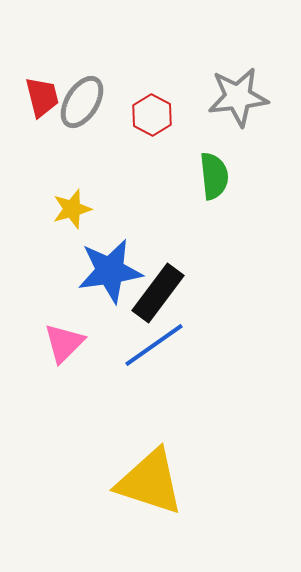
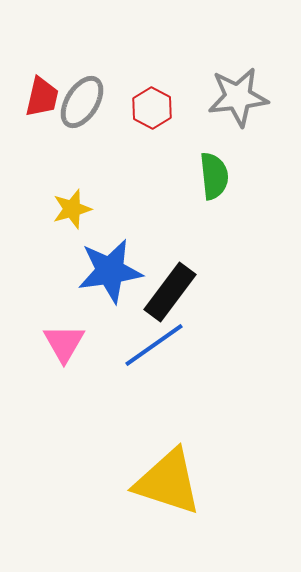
red trapezoid: rotated 27 degrees clockwise
red hexagon: moved 7 px up
black rectangle: moved 12 px right, 1 px up
pink triangle: rotated 15 degrees counterclockwise
yellow triangle: moved 18 px right
